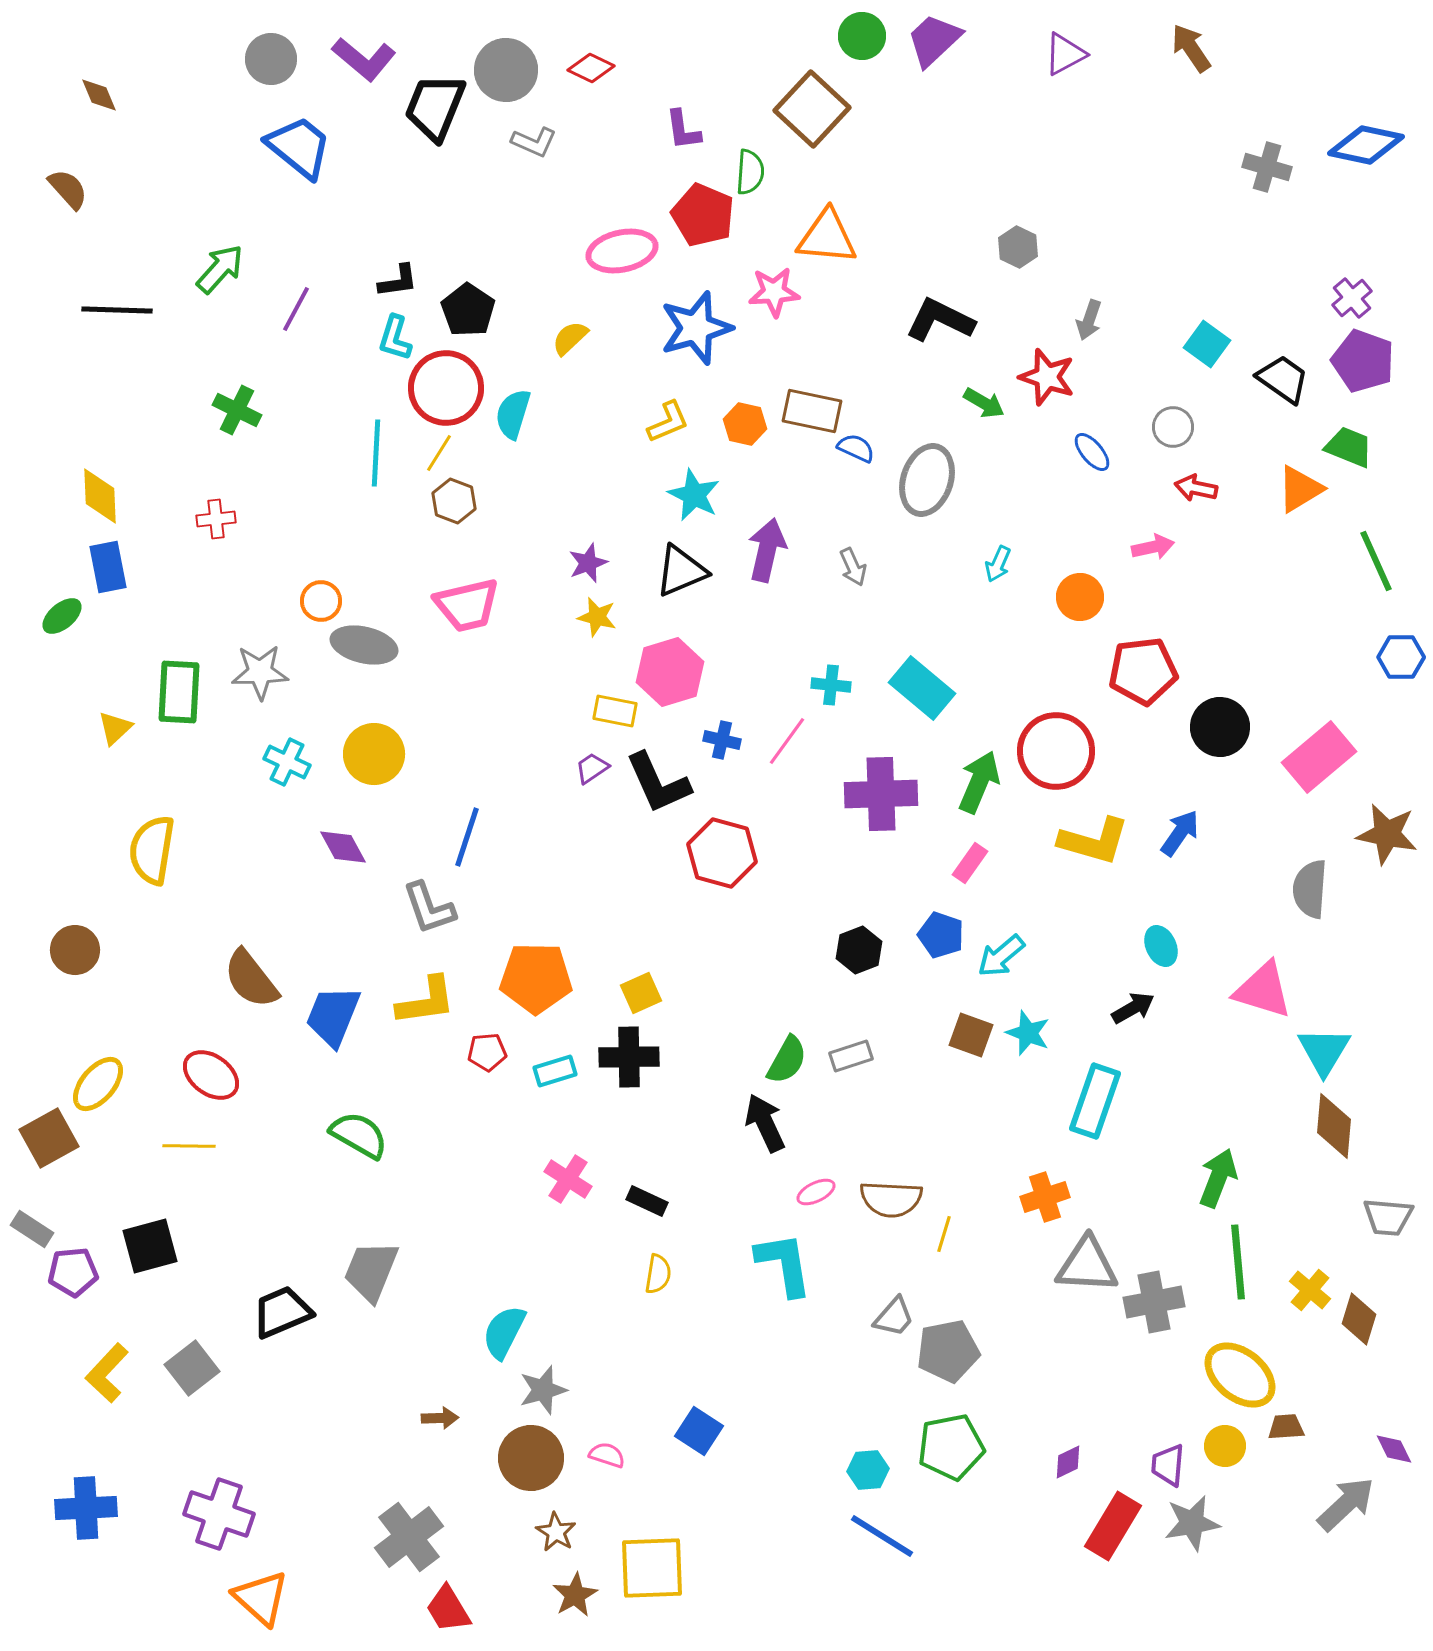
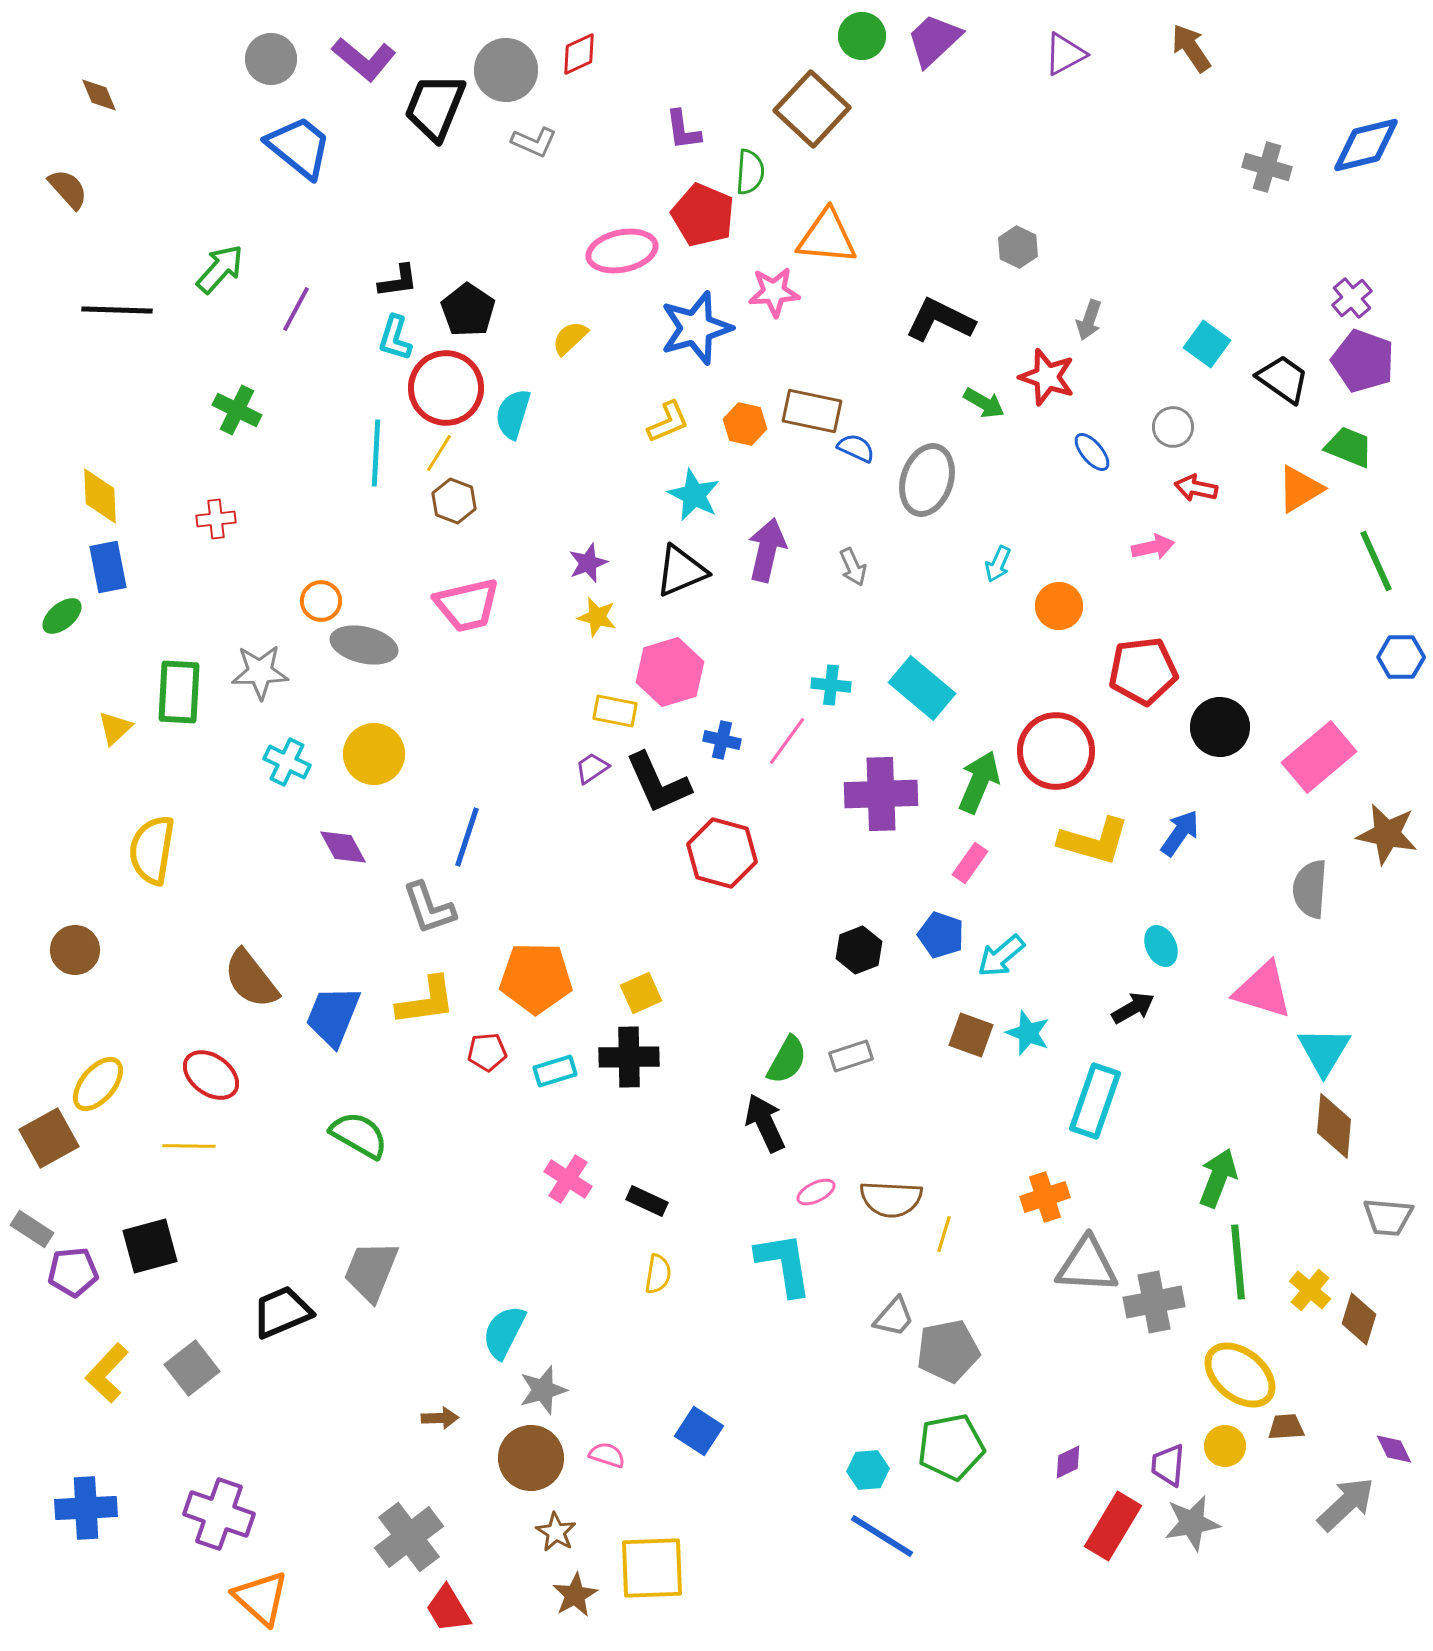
red diamond at (591, 68): moved 12 px left, 14 px up; rotated 51 degrees counterclockwise
blue diamond at (1366, 145): rotated 26 degrees counterclockwise
orange circle at (1080, 597): moved 21 px left, 9 px down
